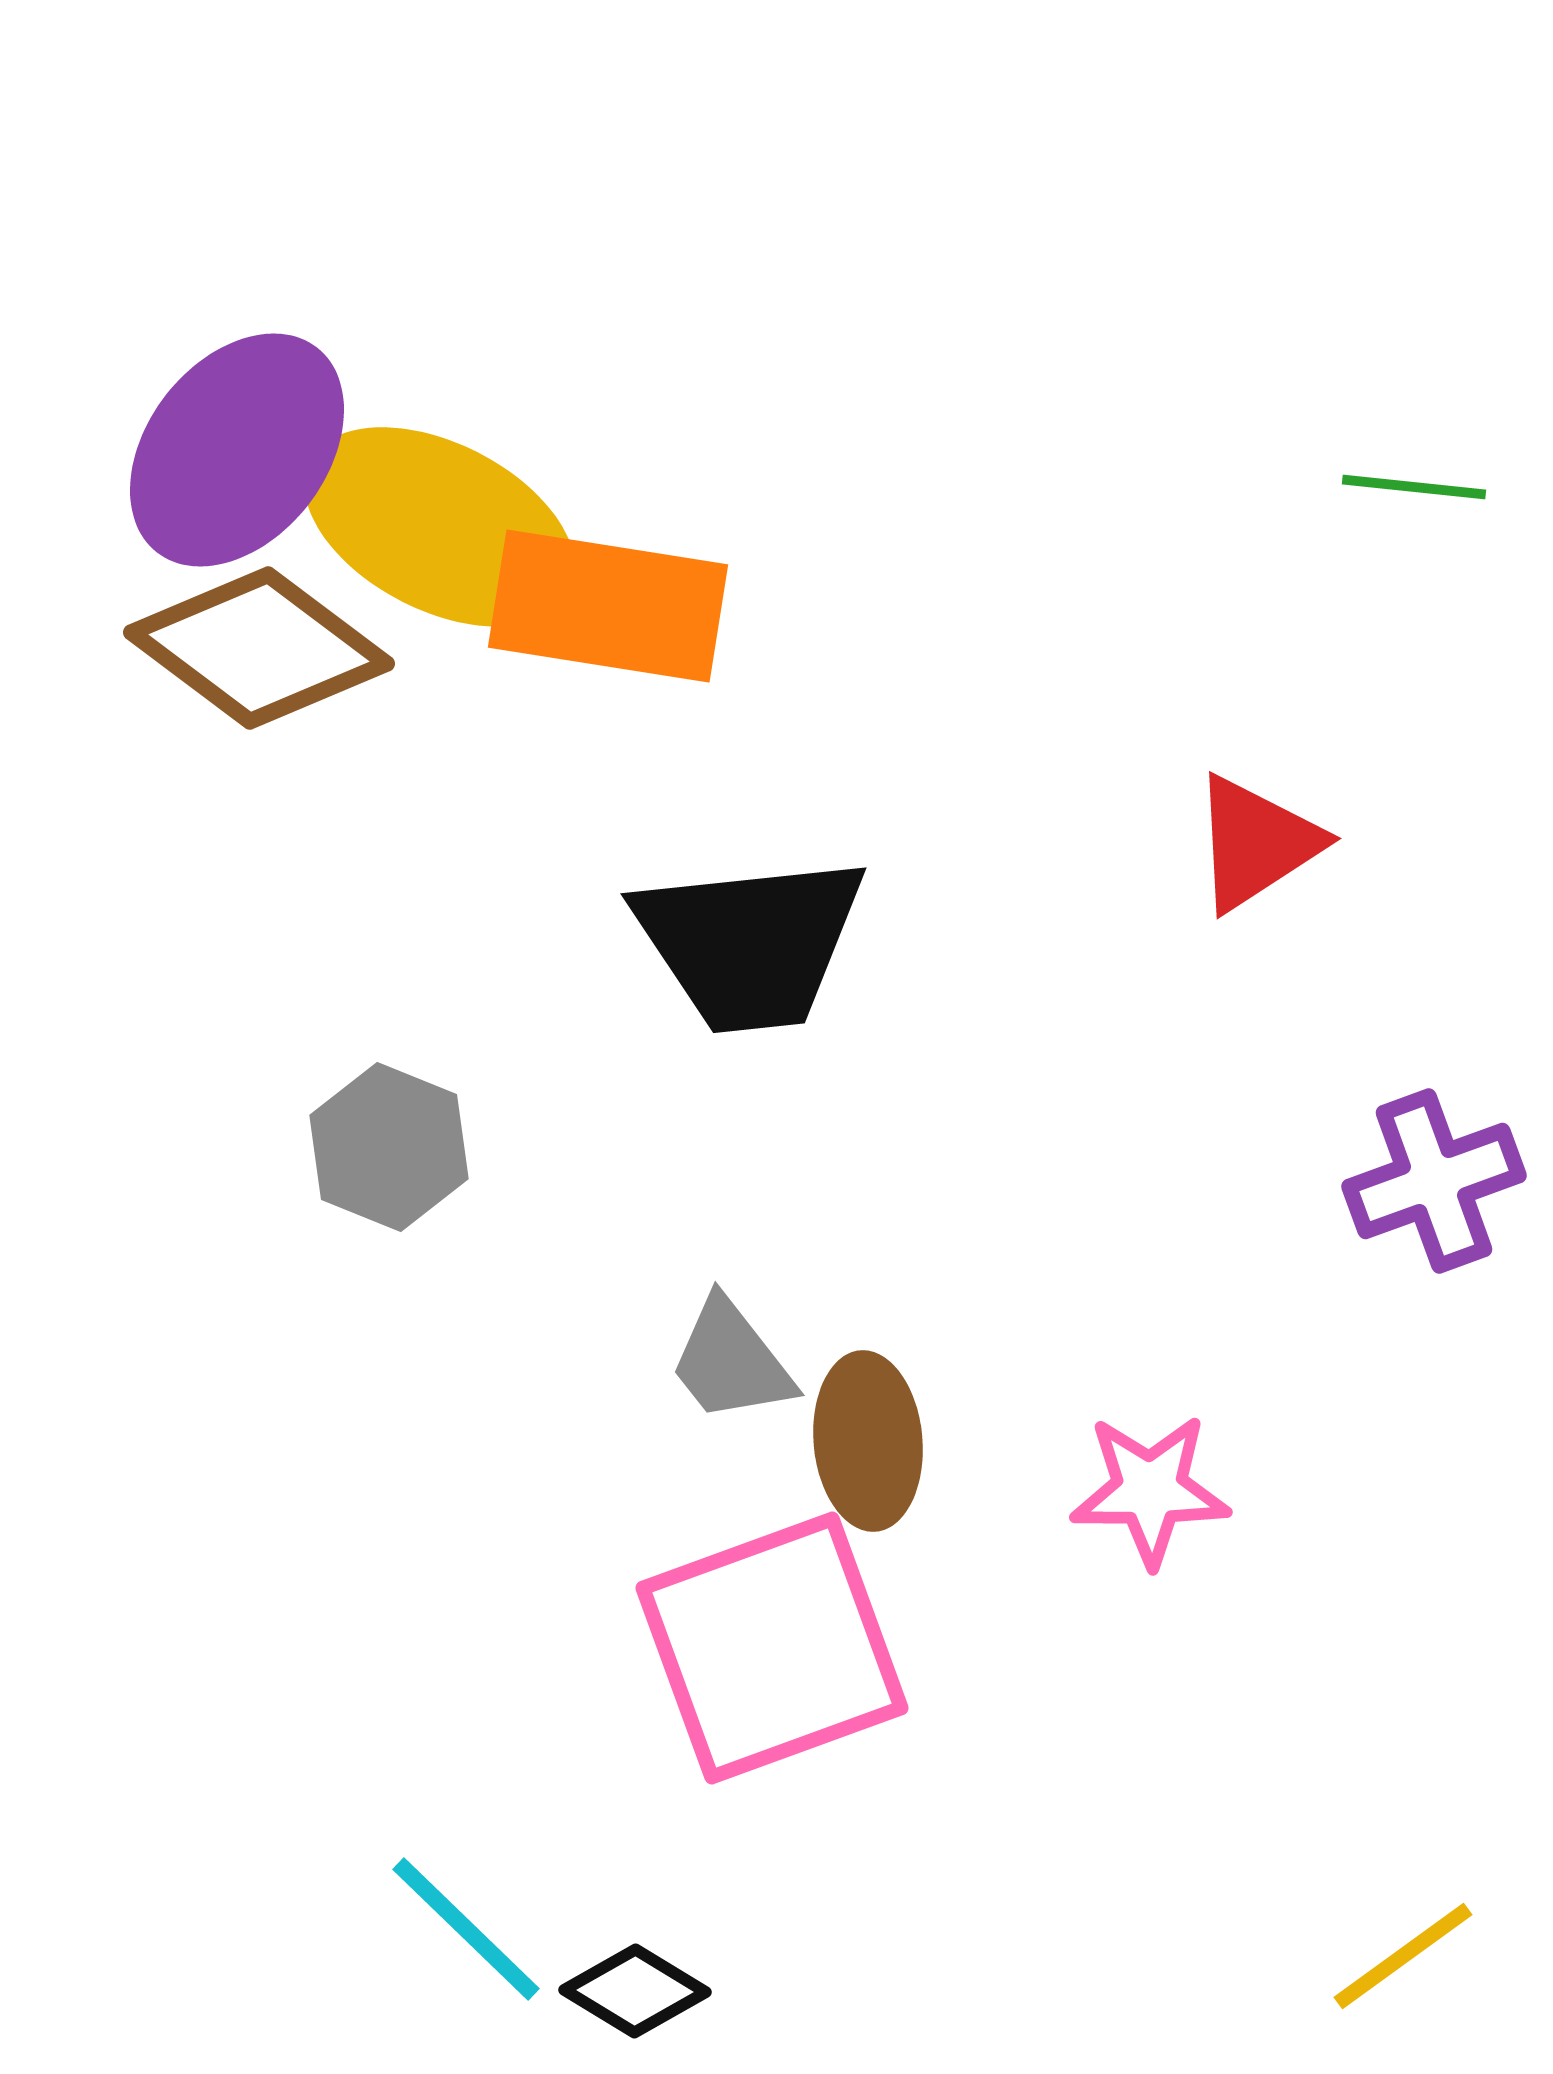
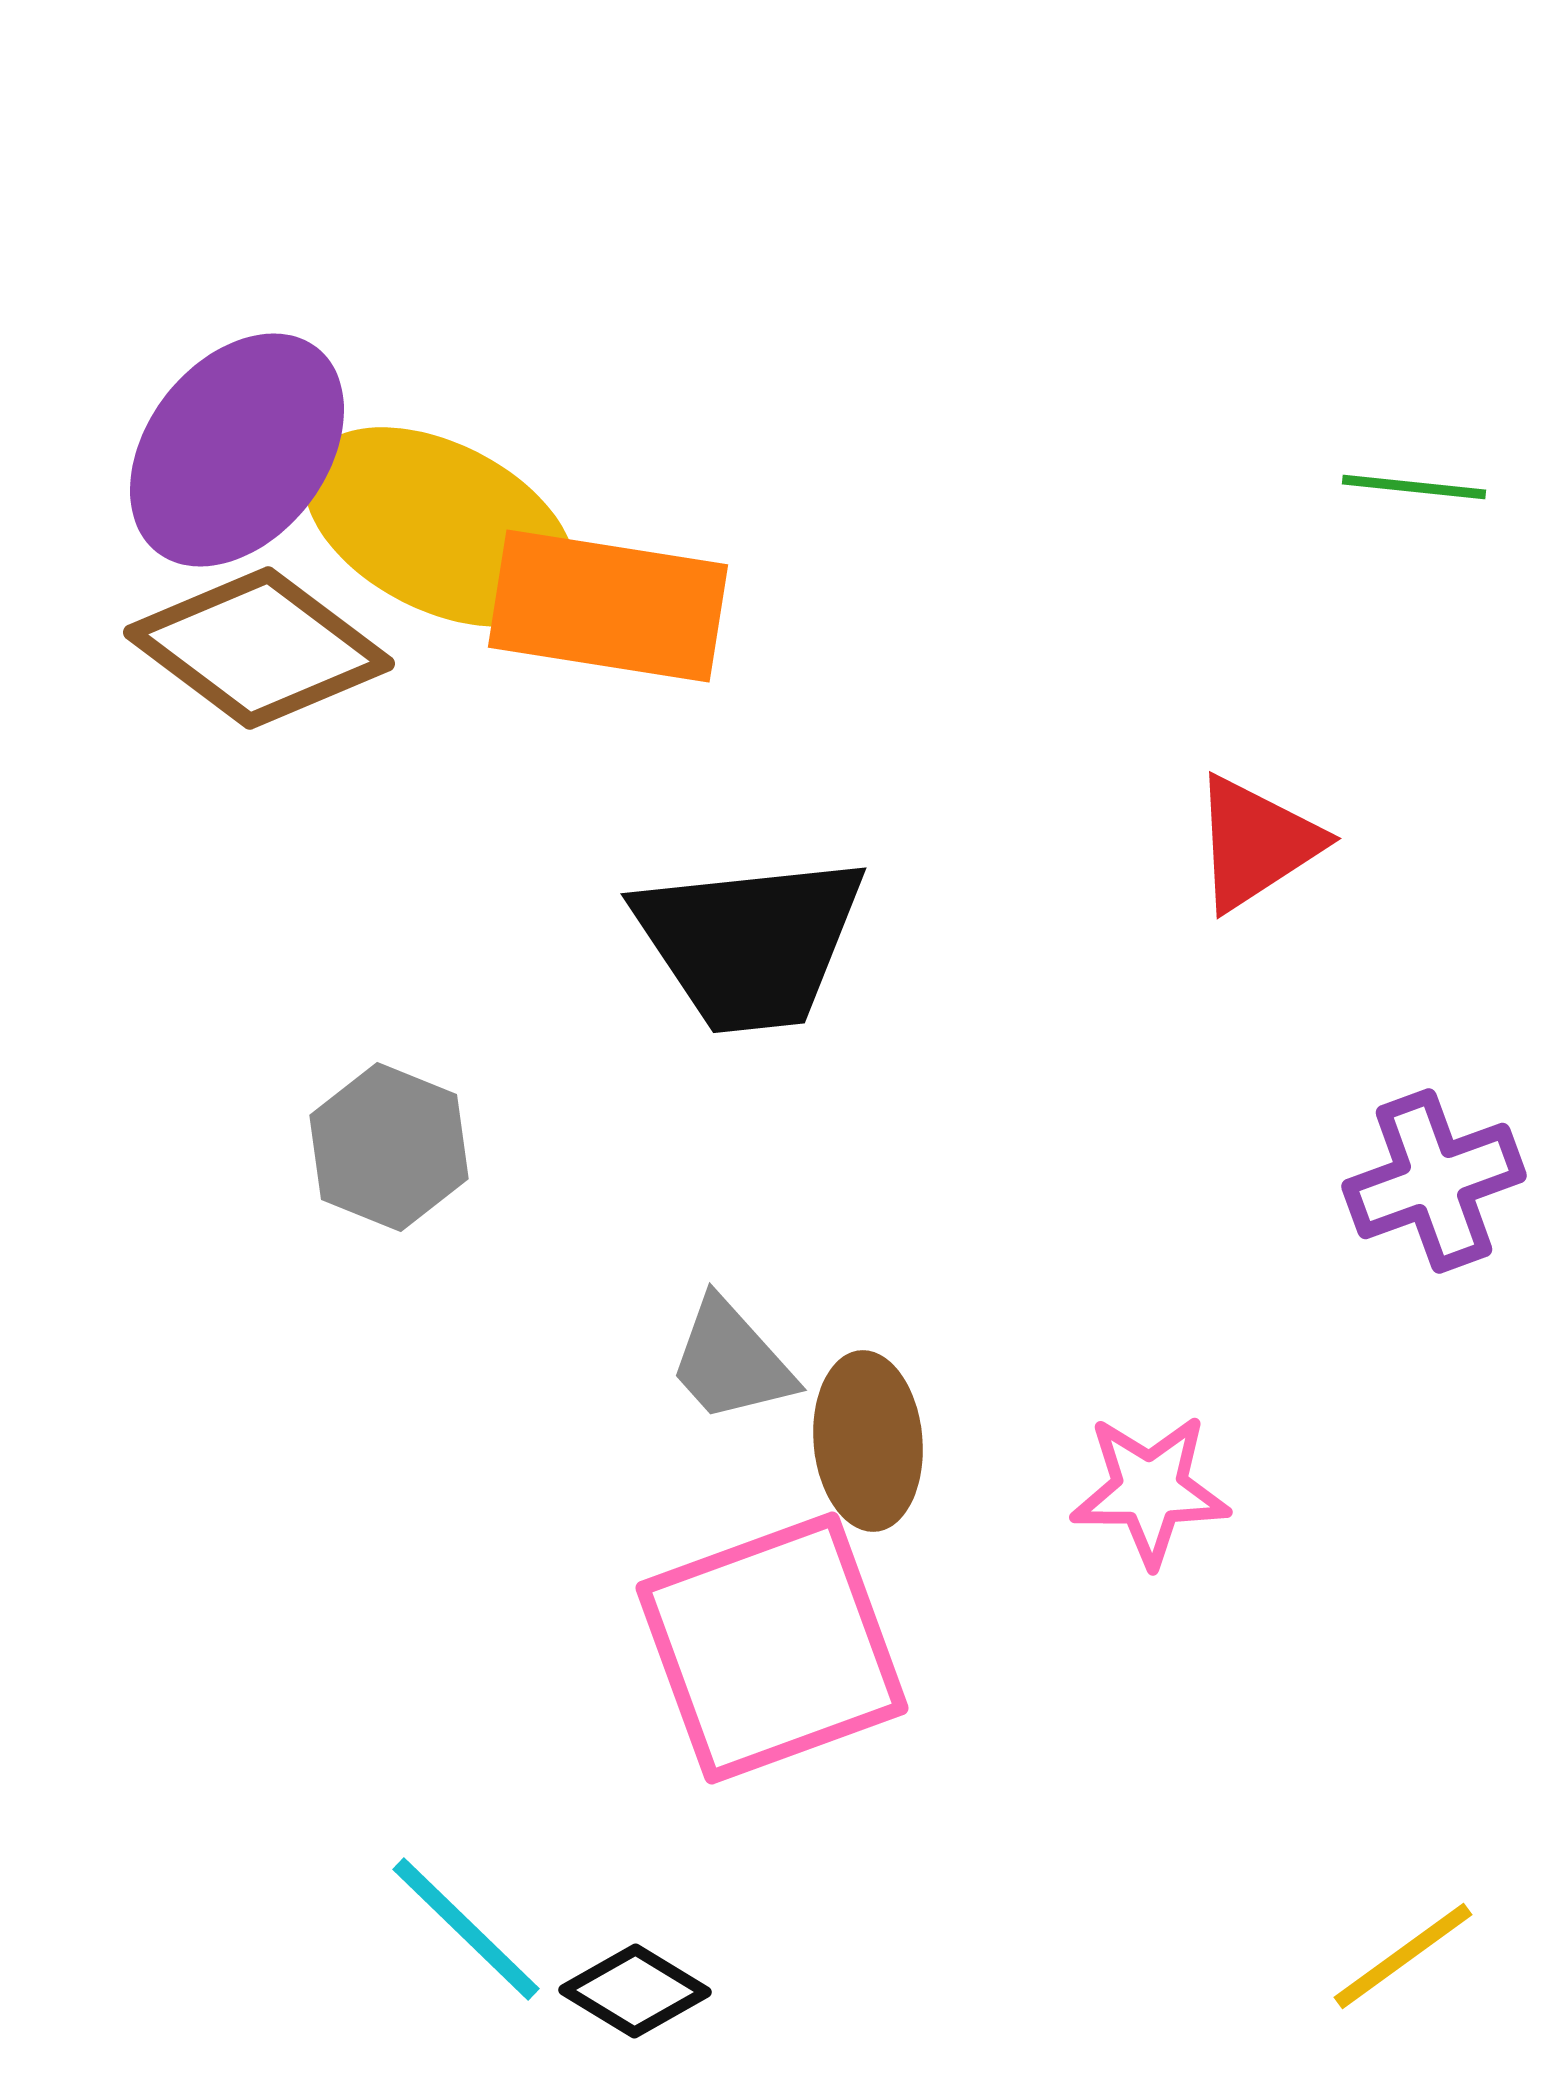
gray trapezoid: rotated 4 degrees counterclockwise
